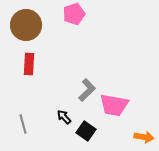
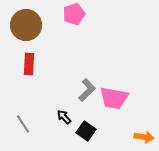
pink trapezoid: moved 7 px up
gray line: rotated 18 degrees counterclockwise
